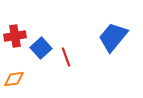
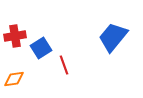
blue square: rotated 10 degrees clockwise
red line: moved 2 px left, 8 px down
